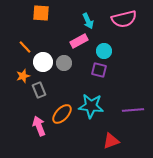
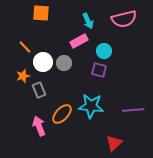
red triangle: moved 3 px right, 2 px down; rotated 24 degrees counterclockwise
